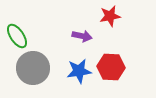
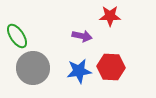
red star: rotated 10 degrees clockwise
